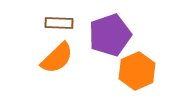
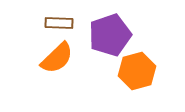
orange hexagon: rotated 9 degrees clockwise
